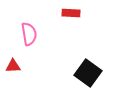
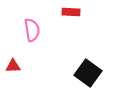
red rectangle: moved 1 px up
pink semicircle: moved 3 px right, 4 px up
